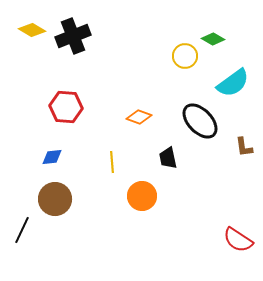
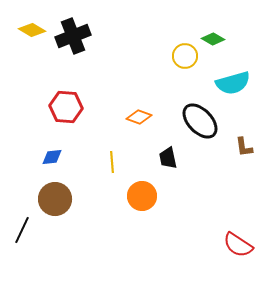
cyan semicircle: rotated 20 degrees clockwise
red semicircle: moved 5 px down
